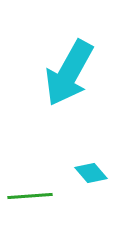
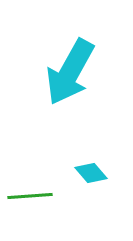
cyan arrow: moved 1 px right, 1 px up
